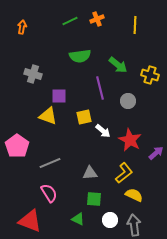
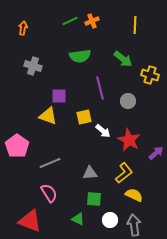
orange cross: moved 5 px left, 2 px down
orange arrow: moved 1 px right, 1 px down
green arrow: moved 5 px right, 6 px up
gray cross: moved 8 px up
red star: moved 1 px left
